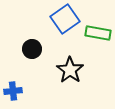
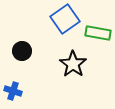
black circle: moved 10 px left, 2 px down
black star: moved 3 px right, 6 px up
blue cross: rotated 24 degrees clockwise
